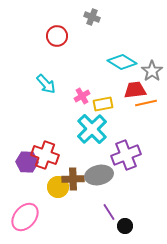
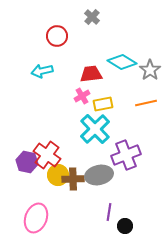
gray cross: rotated 21 degrees clockwise
gray star: moved 2 px left, 1 px up
cyan arrow: moved 4 px left, 13 px up; rotated 120 degrees clockwise
red trapezoid: moved 44 px left, 16 px up
cyan cross: moved 3 px right
red cross: moved 2 px right; rotated 16 degrees clockwise
purple hexagon: rotated 10 degrees clockwise
yellow circle: moved 12 px up
purple line: rotated 42 degrees clockwise
pink ellipse: moved 11 px right, 1 px down; rotated 20 degrees counterclockwise
